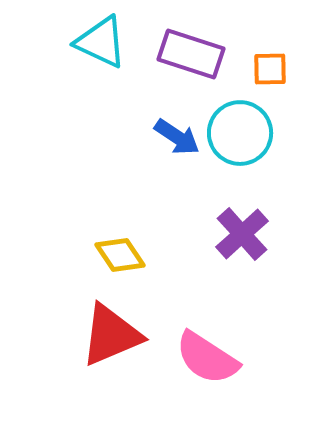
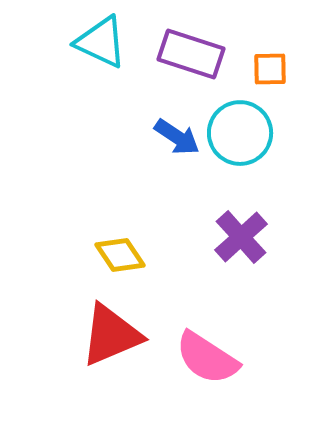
purple cross: moved 1 px left, 3 px down
